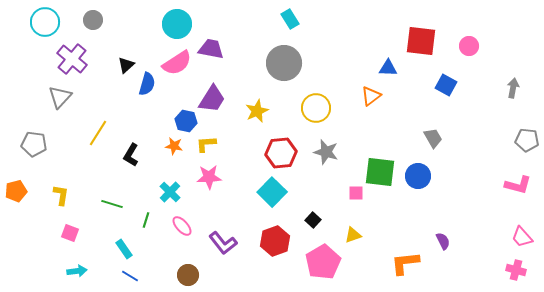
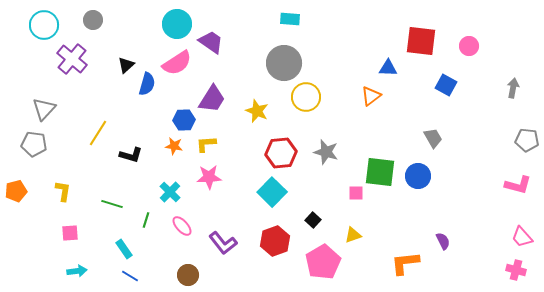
cyan rectangle at (290, 19): rotated 54 degrees counterclockwise
cyan circle at (45, 22): moved 1 px left, 3 px down
purple trapezoid at (211, 49): moved 7 px up; rotated 24 degrees clockwise
gray triangle at (60, 97): moved 16 px left, 12 px down
yellow circle at (316, 108): moved 10 px left, 11 px up
yellow star at (257, 111): rotated 25 degrees counterclockwise
blue hexagon at (186, 121): moved 2 px left, 1 px up; rotated 15 degrees counterclockwise
black L-shape at (131, 155): rotated 105 degrees counterclockwise
yellow L-shape at (61, 195): moved 2 px right, 4 px up
pink square at (70, 233): rotated 24 degrees counterclockwise
